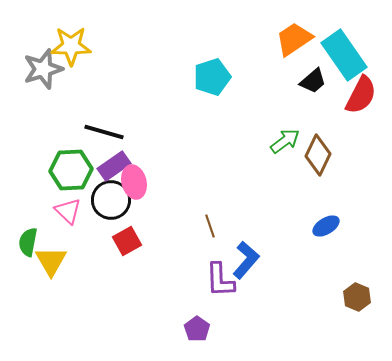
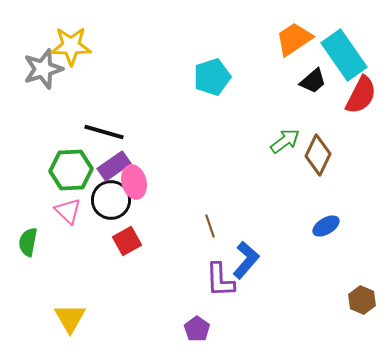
yellow triangle: moved 19 px right, 57 px down
brown hexagon: moved 5 px right, 3 px down
